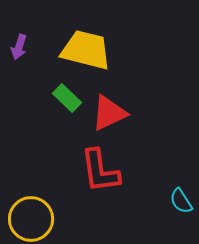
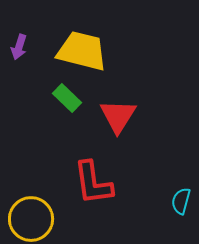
yellow trapezoid: moved 4 px left, 1 px down
red triangle: moved 9 px right, 3 px down; rotated 33 degrees counterclockwise
red L-shape: moved 7 px left, 12 px down
cyan semicircle: rotated 48 degrees clockwise
